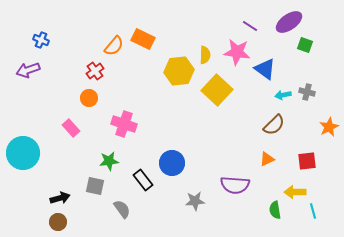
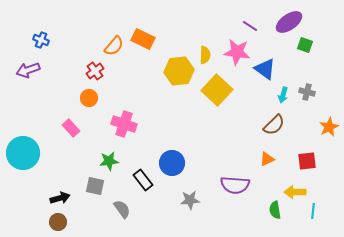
cyan arrow: rotated 63 degrees counterclockwise
gray star: moved 5 px left, 1 px up
cyan line: rotated 21 degrees clockwise
